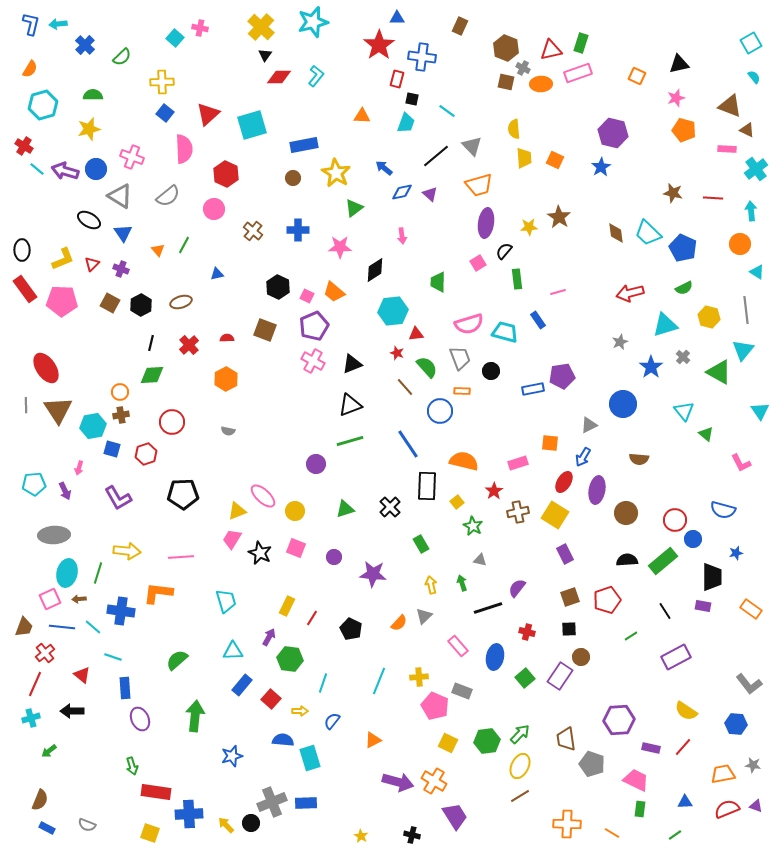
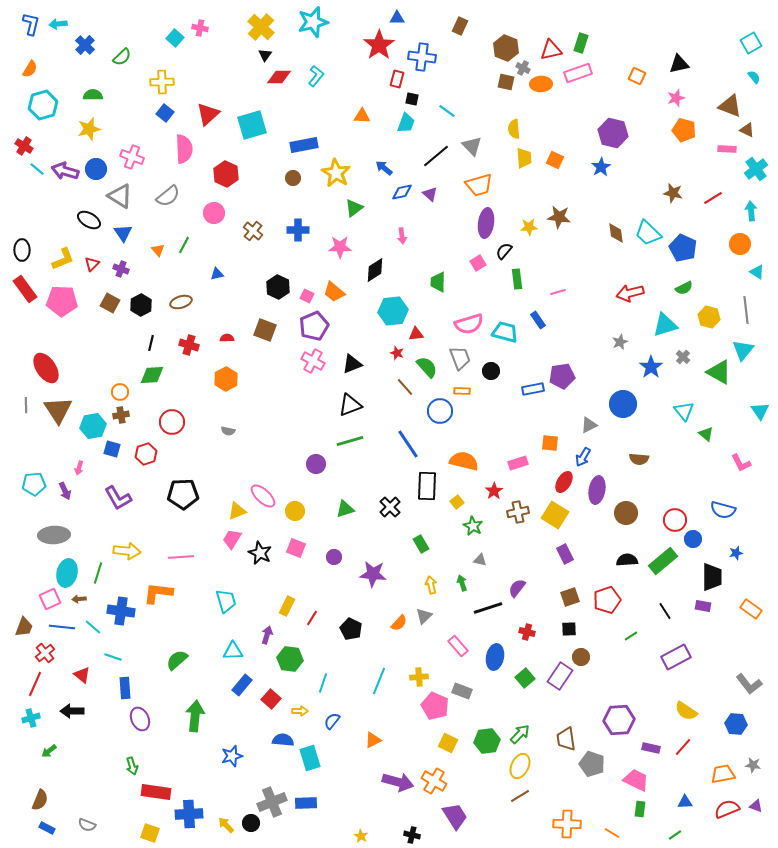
red line at (713, 198): rotated 36 degrees counterclockwise
pink circle at (214, 209): moved 4 px down
brown star at (559, 217): rotated 25 degrees counterclockwise
red cross at (189, 345): rotated 30 degrees counterclockwise
purple arrow at (269, 637): moved 2 px left, 2 px up; rotated 12 degrees counterclockwise
